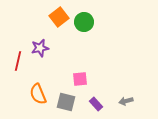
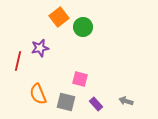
green circle: moved 1 px left, 5 px down
pink square: rotated 21 degrees clockwise
gray arrow: rotated 32 degrees clockwise
